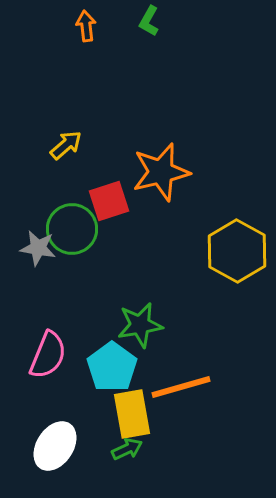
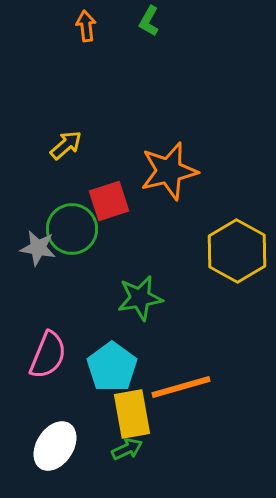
orange star: moved 8 px right, 1 px up
green star: moved 27 px up
